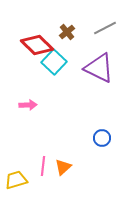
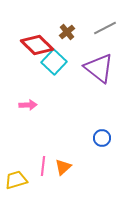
purple triangle: rotated 12 degrees clockwise
